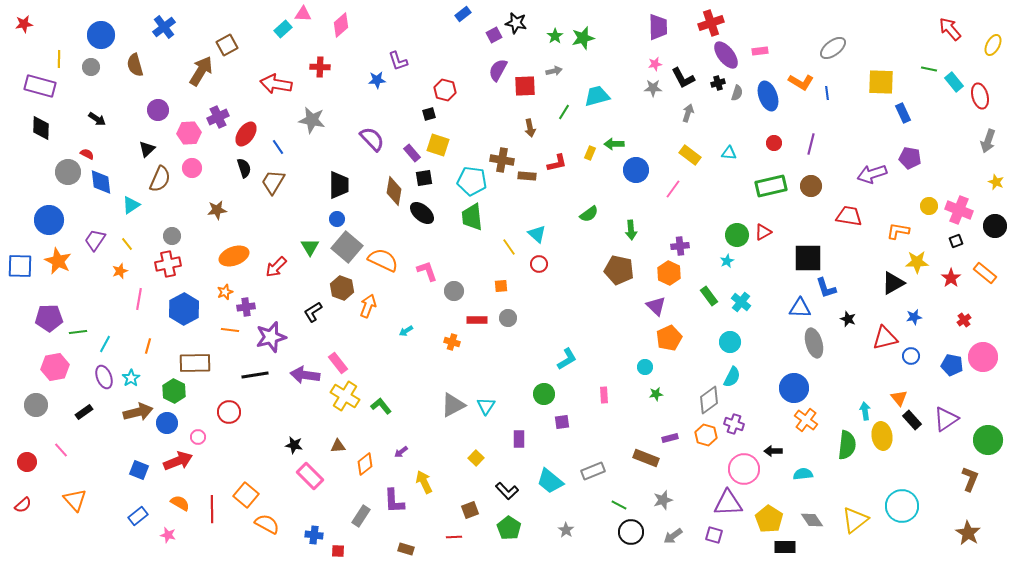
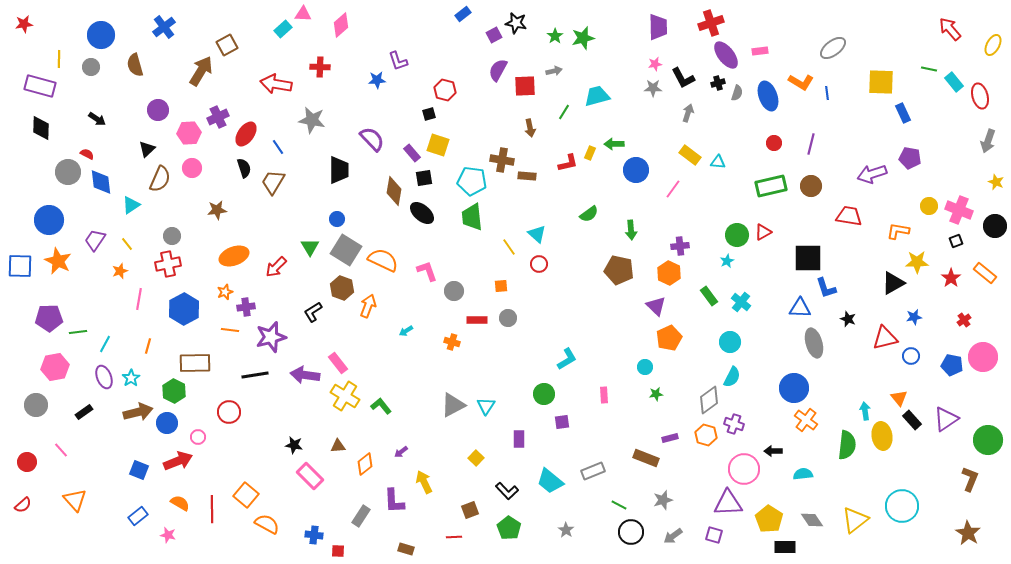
cyan triangle at (729, 153): moved 11 px left, 9 px down
red L-shape at (557, 163): moved 11 px right
black trapezoid at (339, 185): moved 15 px up
gray square at (347, 247): moved 1 px left, 3 px down; rotated 8 degrees counterclockwise
